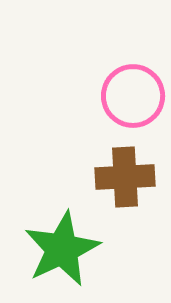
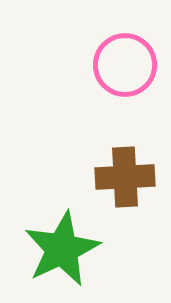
pink circle: moved 8 px left, 31 px up
